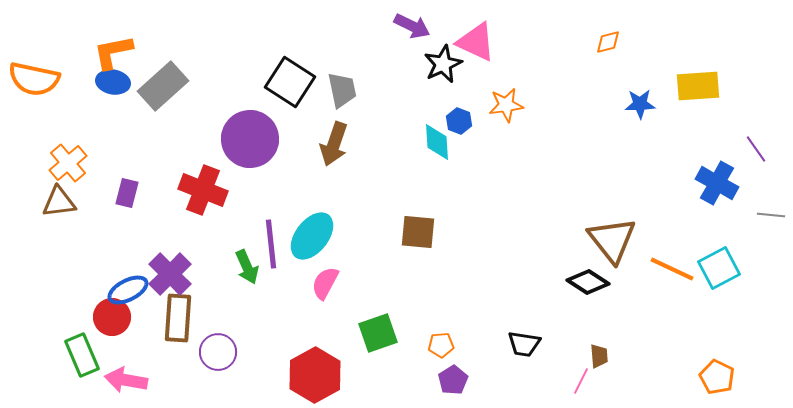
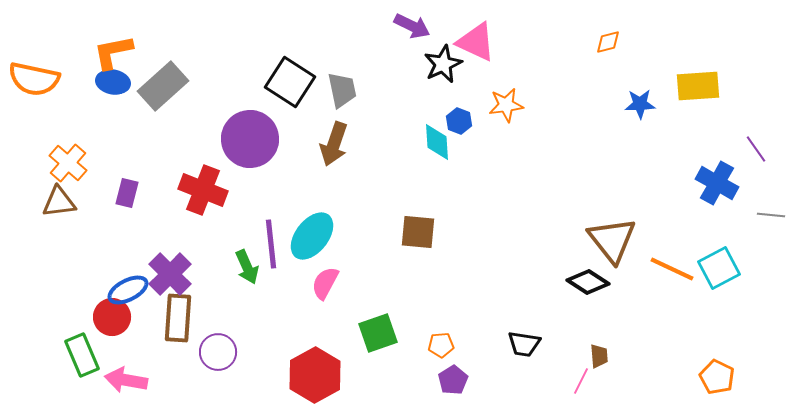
orange cross at (68, 163): rotated 9 degrees counterclockwise
